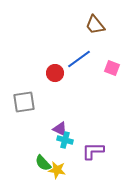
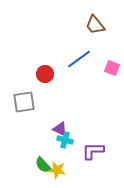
red circle: moved 10 px left, 1 px down
green semicircle: moved 2 px down
